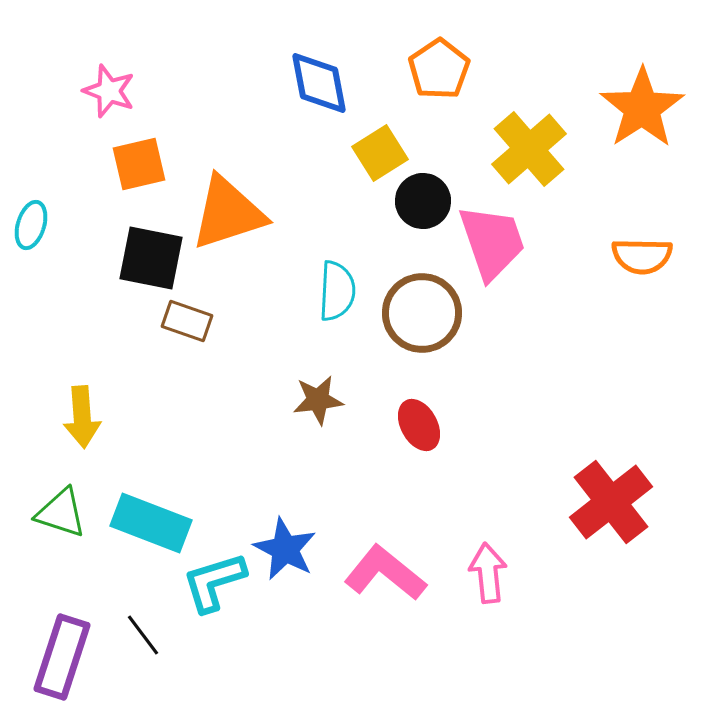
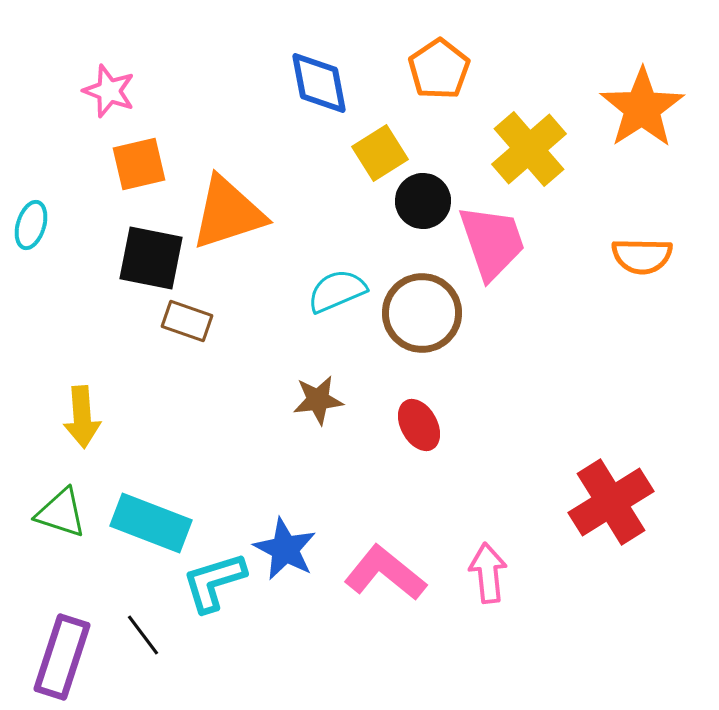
cyan semicircle: rotated 116 degrees counterclockwise
red cross: rotated 6 degrees clockwise
